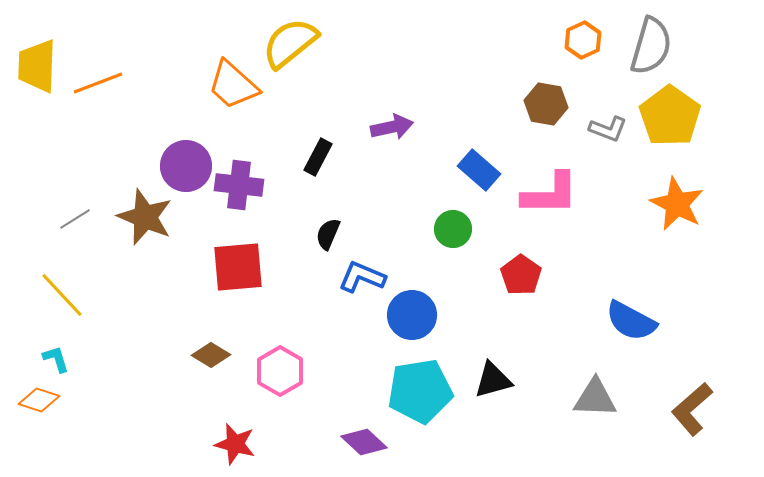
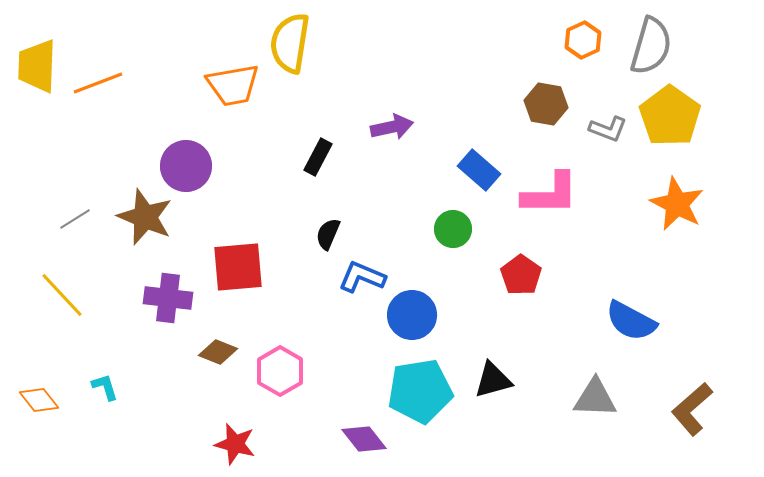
yellow semicircle: rotated 42 degrees counterclockwise
orange trapezoid: rotated 52 degrees counterclockwise
purple cross: moved 71 px left, 113 px down
brown diamond: moved 7 px right, 3 px up; rotated 9 degrees counterclockwise
cyan L-shape: moved 49 px right, 28 px down
orange diamond: rotated 33 degrees clockwise
purple diamond: moved 3 px up; rotated 9 degrees clockwise
